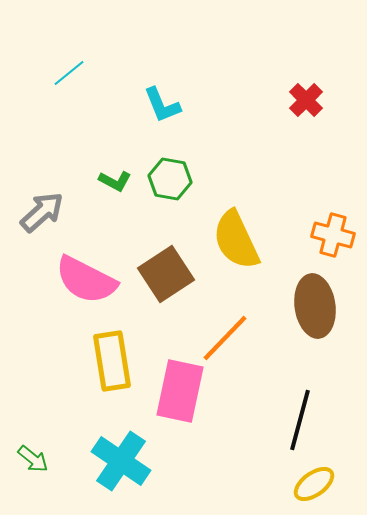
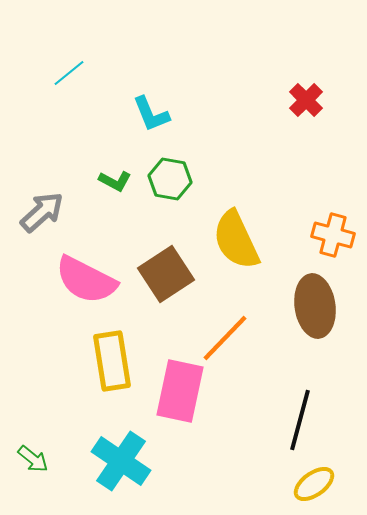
cyan L-shape: moved 11 px left, 9 px down
